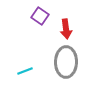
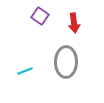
red arrow: moved 8 px right, 6 px up
